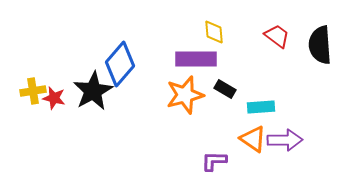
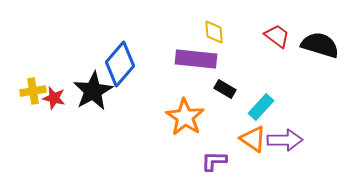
black semicircle: rotated 111 degrees clockwise
purple rectangle: rotated 6 degrees clockwise
orange star: moved 22 px down; rotated 24 degrees counterclockwise
cyan rectangle: rotated 44 degrees counterclockwise
